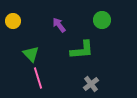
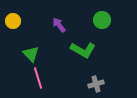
green L-shape: moved 1 px right; rotated 35 degrees clockwise
gray cross: moved 5 px right; rotated 21 degrees clockwise
